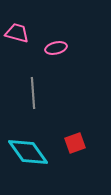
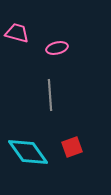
pink ellipse: moved 1 px right
gray line: moved 17 px right, 2 px down
red square: moved 3 px left, 4 px down
